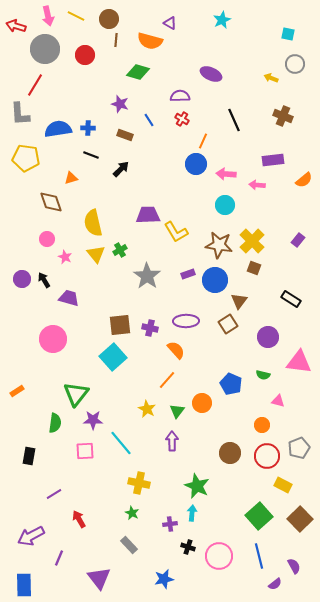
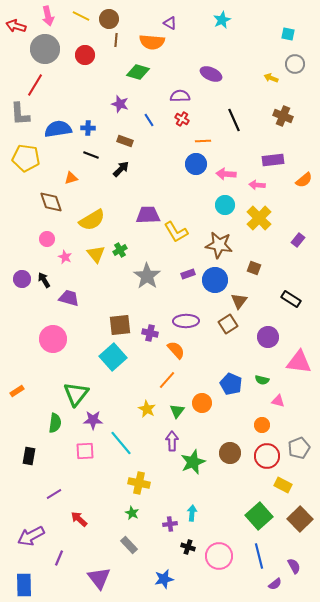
yellow line at (76, 16): moved 5 px right
orange semicircle at (150, 41): moved 2 px right, 1 px down; rotated 10 degrees counterclockwise
brown rectangle at (125, 135): moved 6 px down
orange line at (203, 141): rotated 63 degrees clockwise
yellow semicircle at (93, 223): moved 1 px left, 3 px up; rotated 108 degrees counterclockwise
yellow cross at (252, 241): moved 7 px right, 23 px up
purple cross at (150, 328): moved 5 px down
green semicircle at (263, 375): moved 1 px left, 5 px down
green star at (197, 486): moved 4 px left, 24 px up; rotated 25 degrees clockwise
red arrow at (79, 519): rotated 18 degrees counterclockwise
